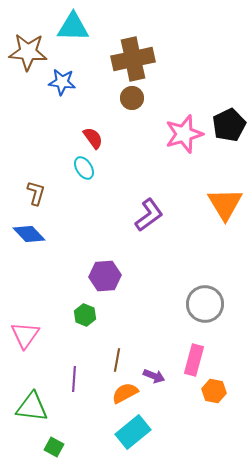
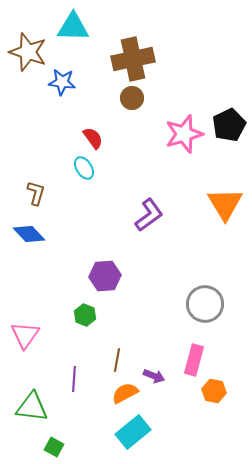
brown star: rotated 15 degrees clockwise
